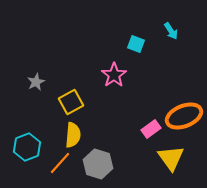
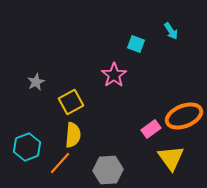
gray hexagon: moved 10 px right, 6 px down; rotated 20 degrees counterclockwise
